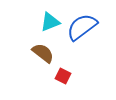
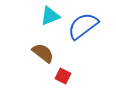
cyan triangle: moved 6 px up
blue semicircle: moved 1 px right, 1 px up
